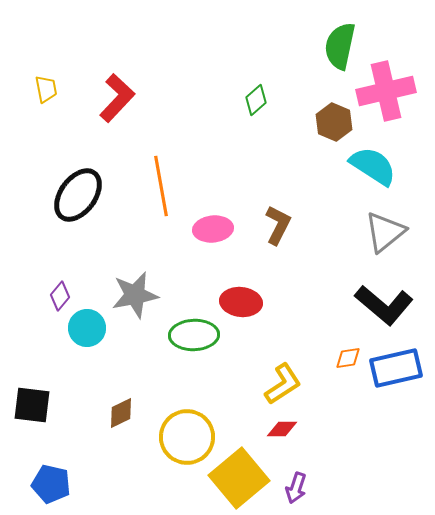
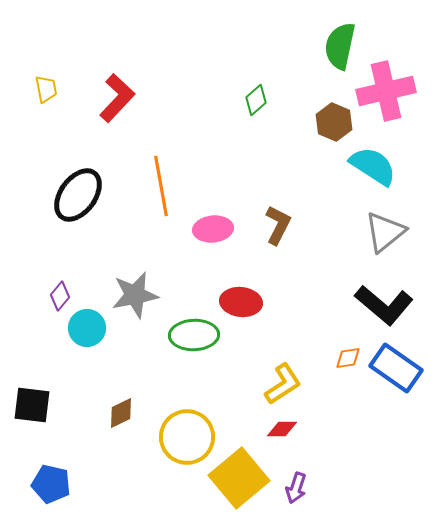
blue rectangle: rotated 48 degrees clockwise
